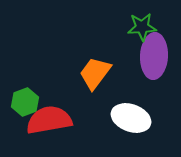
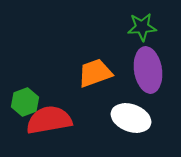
purple ellipse: moved 6 px left, 14 px down; rotated 12 degrees counterclockwise
orange trapezoid: rotated 33 degrees clockwise
